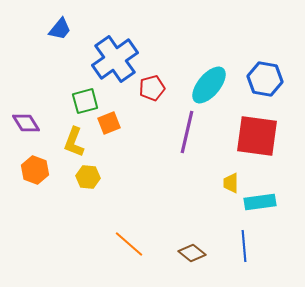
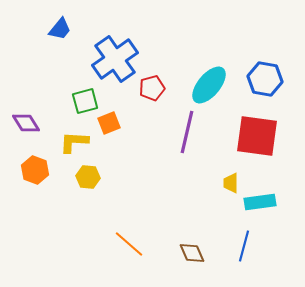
yellow L-shape: rotated 72 degrees clockwise
blue line: rotated 20 degrees clockwise
brown diamond: rotated 28 degrees clockwise
